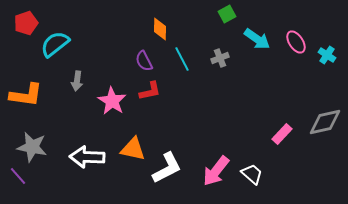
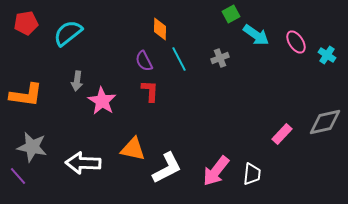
green square: moved 4 px right
red pentagon: rotated 10 degrees clockwise
cyan arrow: moved 1 px left, 4 px up
cyan semicircle: moved 13 px right, 11 px up
cyan line: moved 3 px left
red L-shape: rotated 75 degrees counterclockwise
pink star: moved 10 px left
white arrow: moved 4 px left, 6 px down
white trapezoid: rotated 55 degrees clockwise
